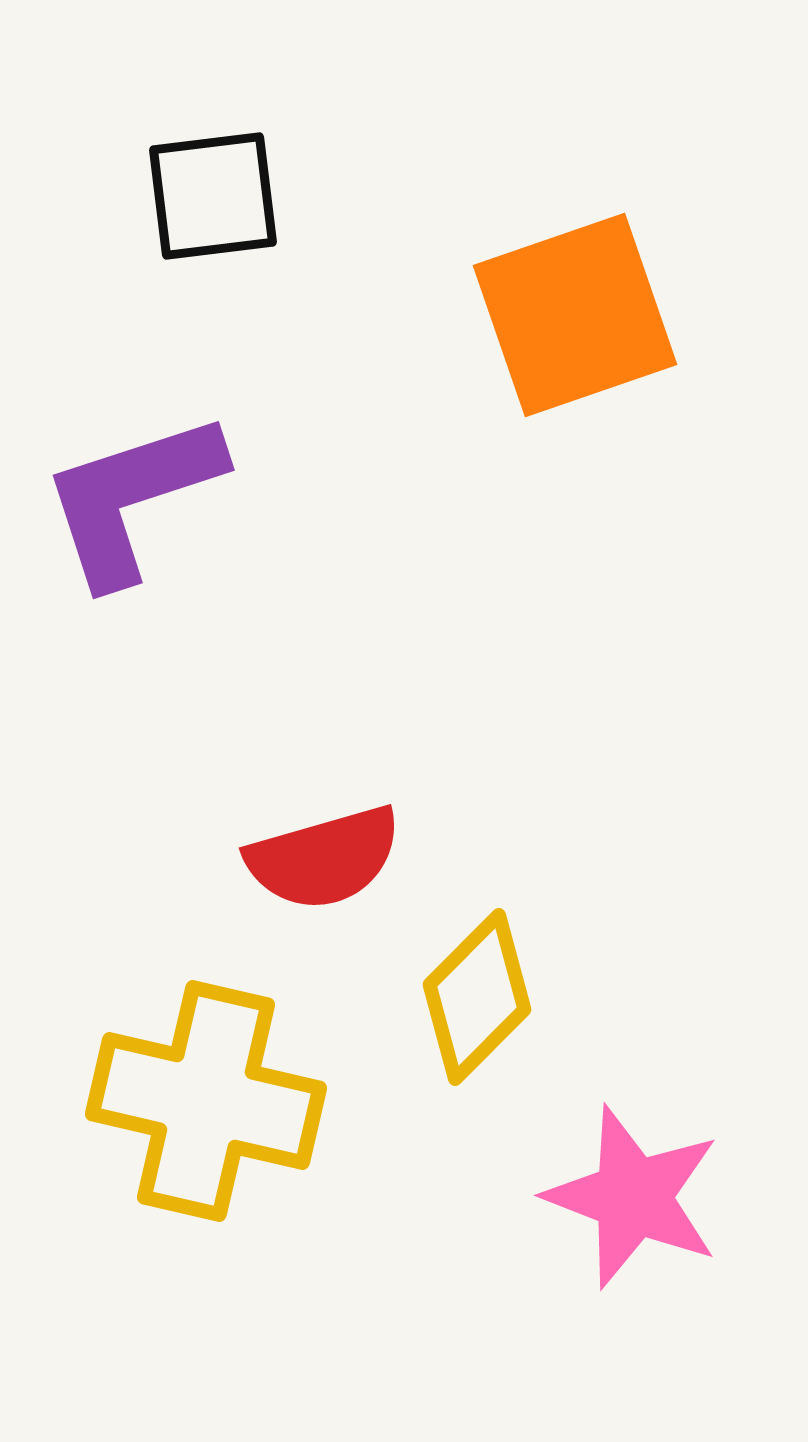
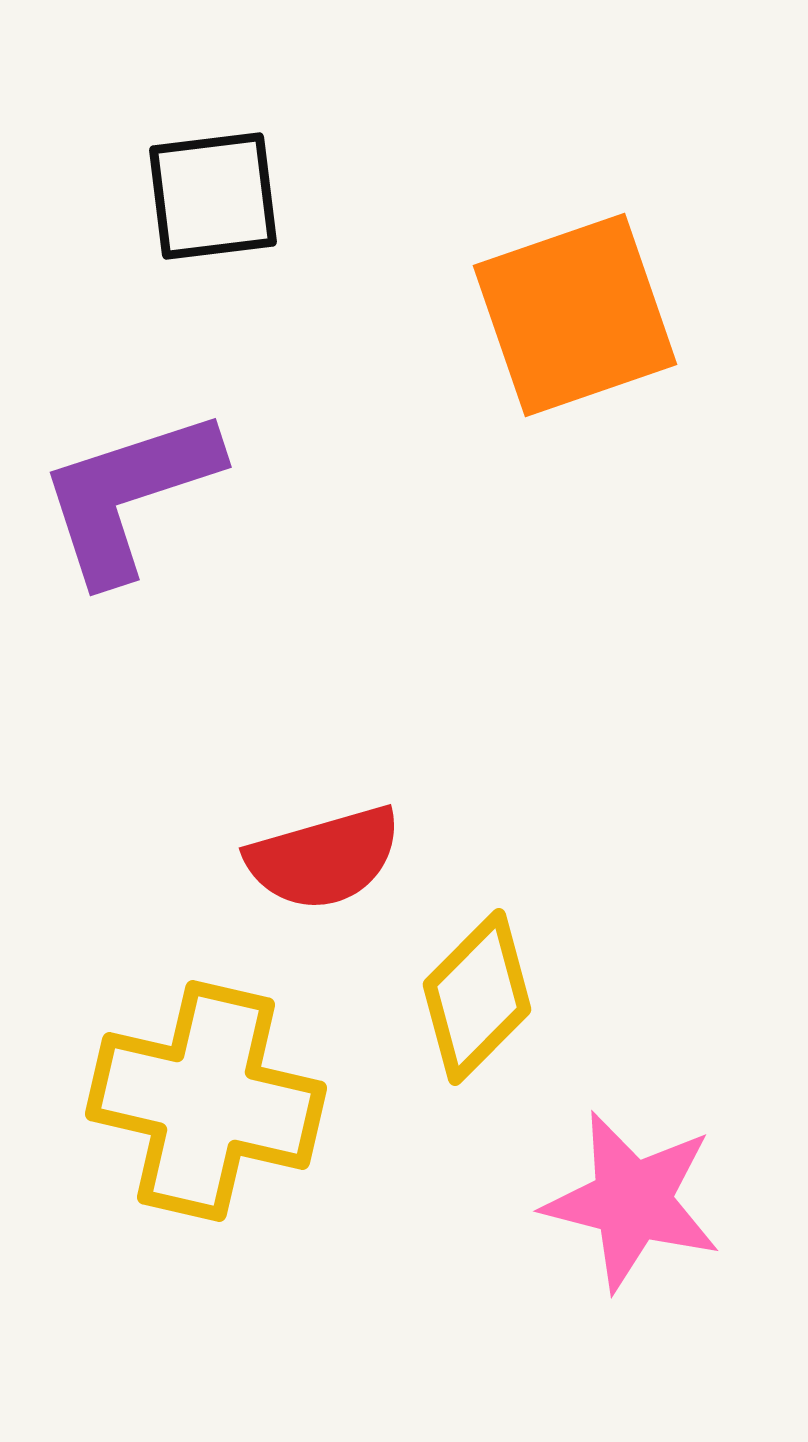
purple L-shape: moved 3 px left, 3 px up
pink star: moved 1 px left, 4 px down; rotated 7 degrees counterclockwise
